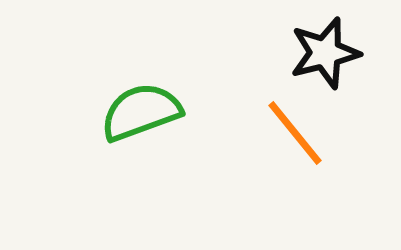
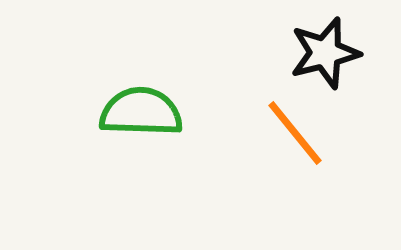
green semicircle: rotated 22 degrees clockwise
